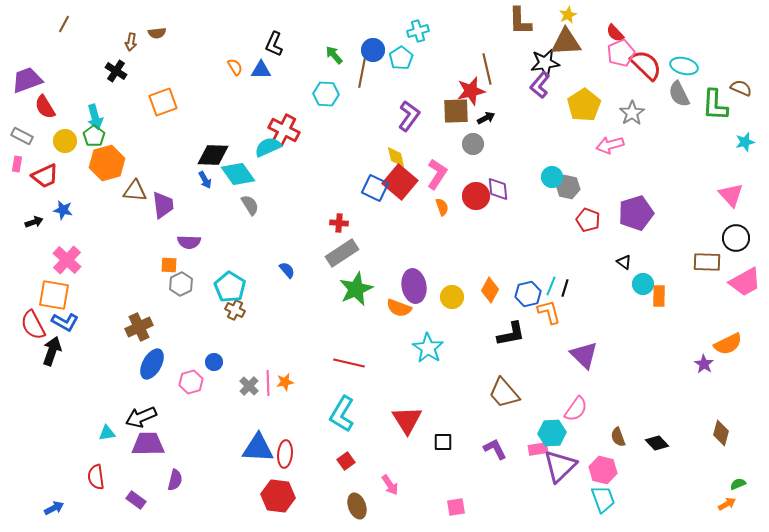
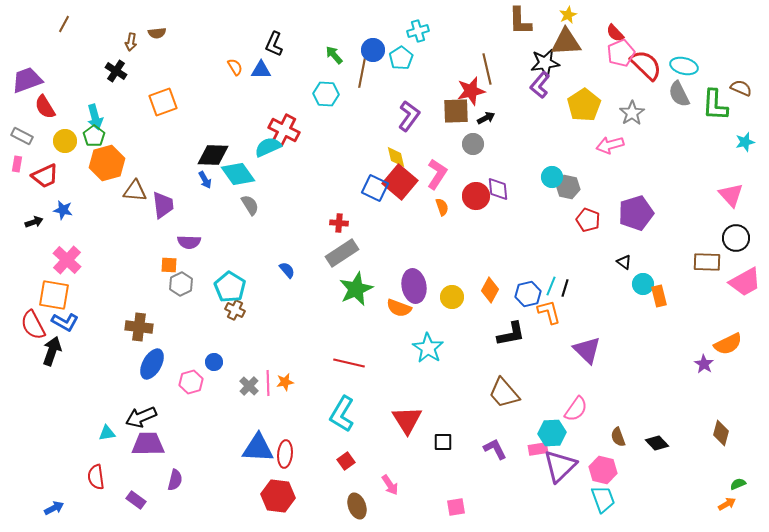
orange rectangle at (659, 296): rotated 15 degrees counterclockwise
brown cross at (139, 327): rotated 32 degrees clockwise
purple triangle at (584, 355): moved 3 px right, 5 px up
